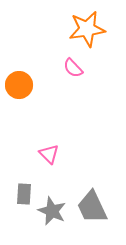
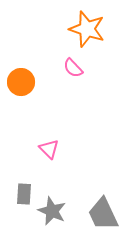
orange star: rotated 27 degrees clockwise
orange circle: moved 2 px right, 3 px up
pink triangle: moved 5 px up
gray trapezoid: moved 11 px right, 7 px down
